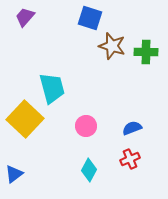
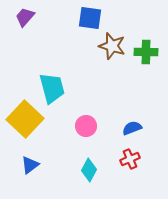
blue square: rotated 10 degrees counterclockwise
blue triangle: moved 16 px right, 9 px up
